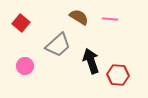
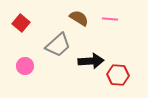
brown semicircle: moved 1 px down
black arrow: rotated 105 degrees clockwise
